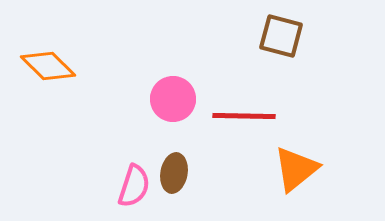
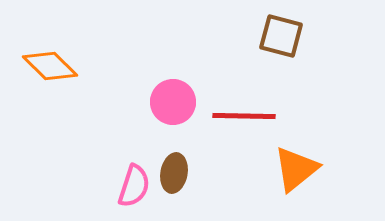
orange diamond: moved 2 px right
pink circle: moved 3 px down
